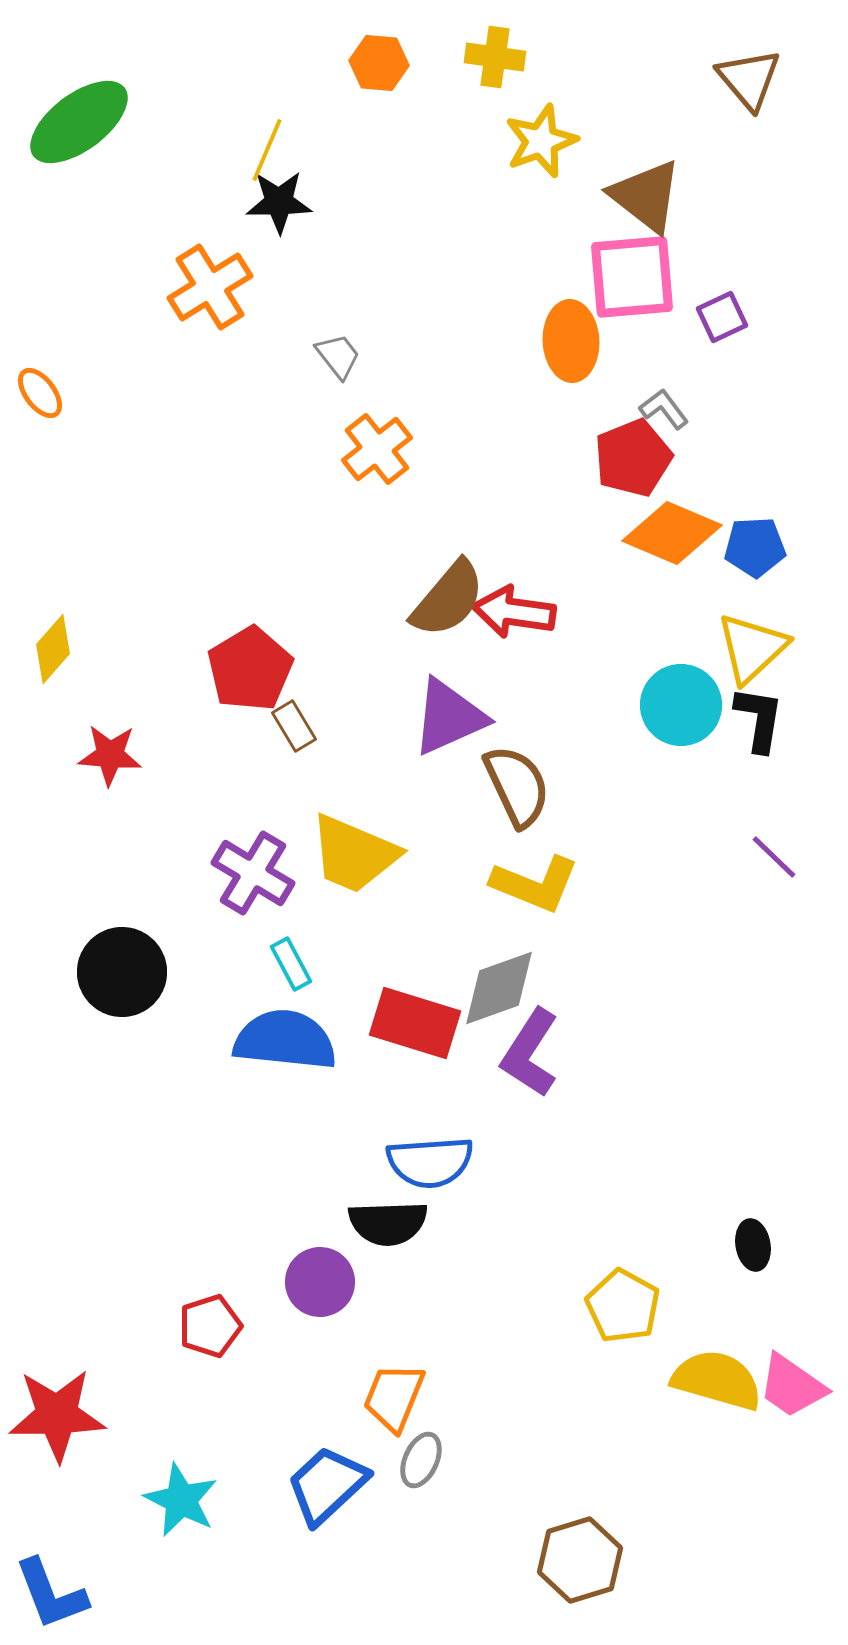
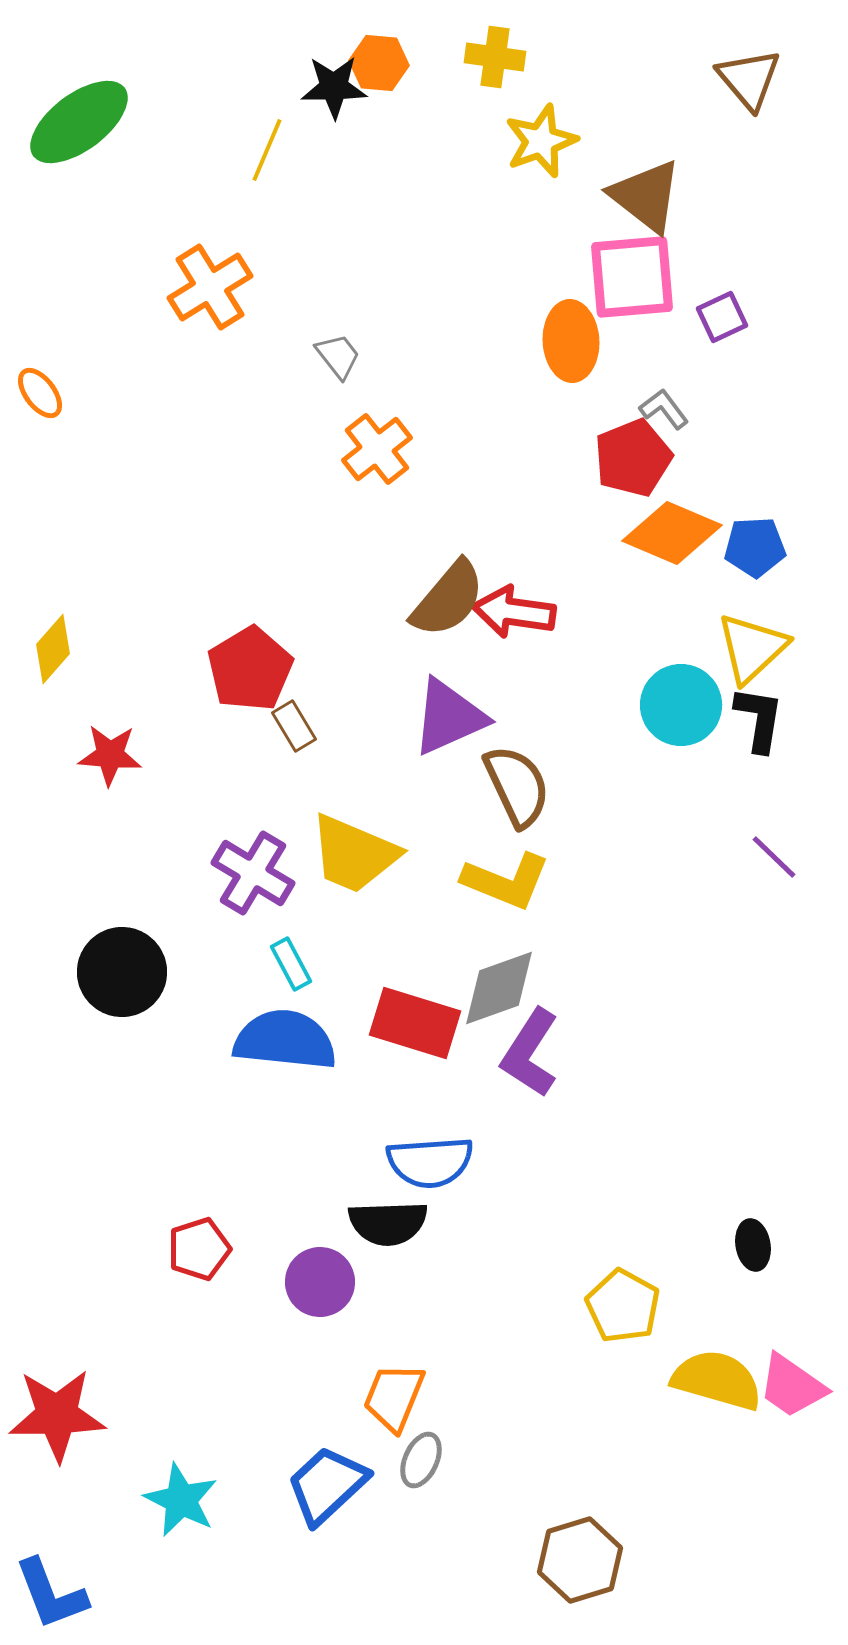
black star at (279, 202): moved 55 px right, 115 px up
yellow L-shape at (535, 884): moved 29 px left, 3 px up
red pentagon at (210, 1326): moved 11 px left, 77 px up
